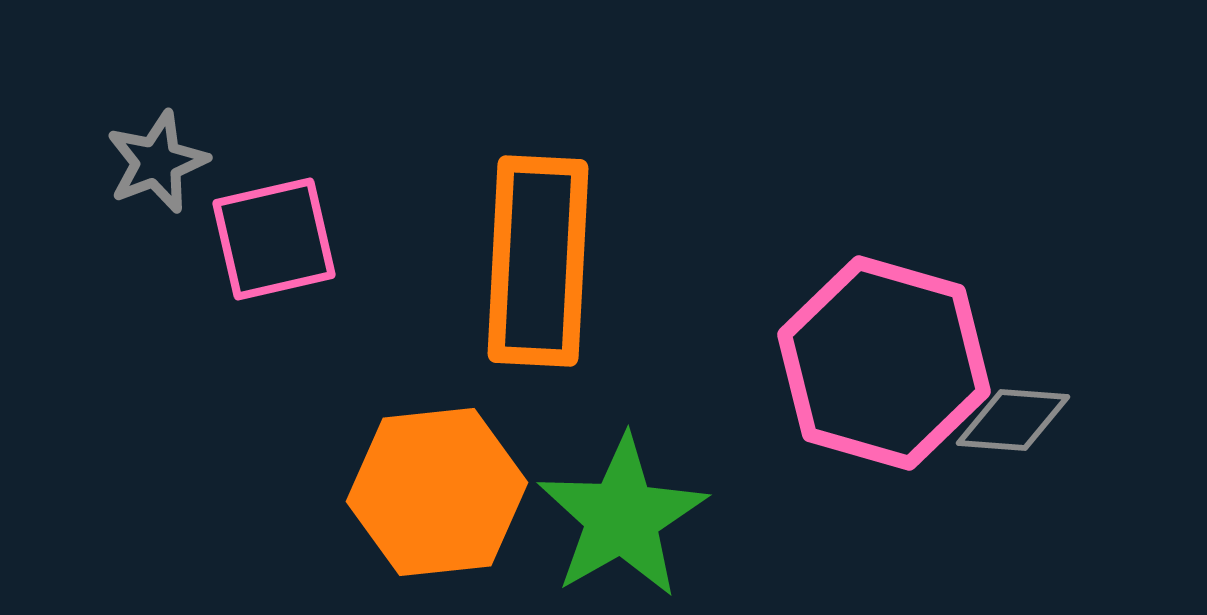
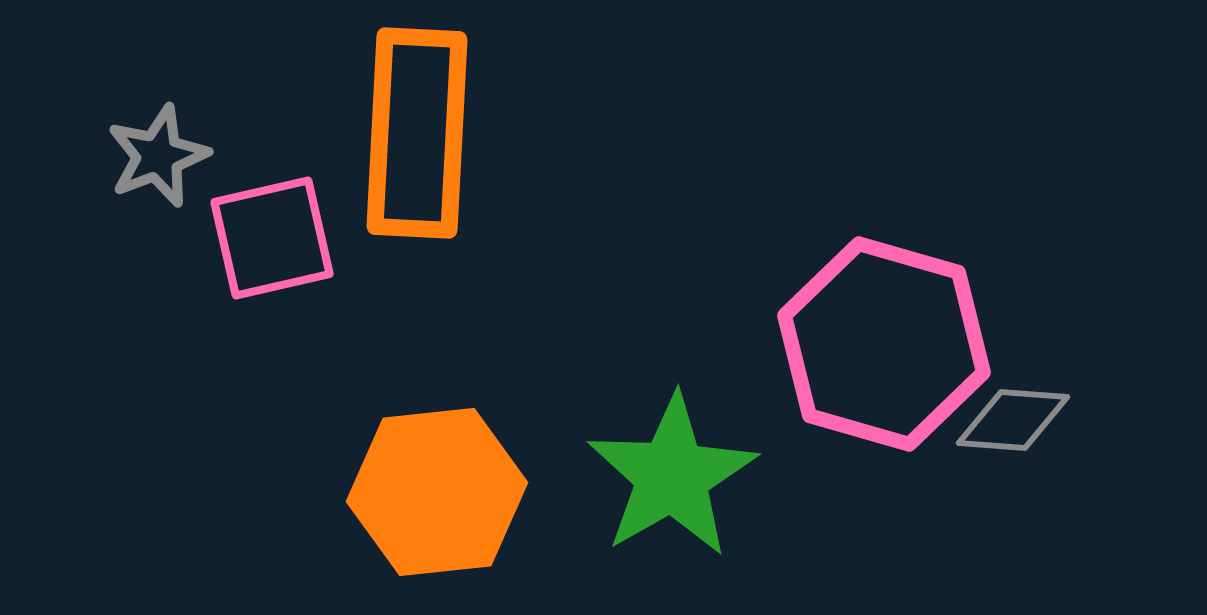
gray star: moved 1 px right, 6 px up
pink square: moved 2 px left, 1 px up
orange rectangle: moved 121 px left, 128 px up
pink hexagon: moved 19 px up
green star: moved 50 px right, 41 px up
